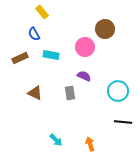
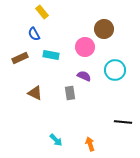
brown circle: moved 1 px left
cyan circle: moved 3 px left, 21 px up
